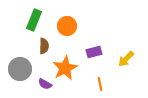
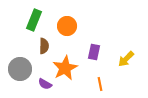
purple rectangle: rotated 63 degrees counterclockwise
